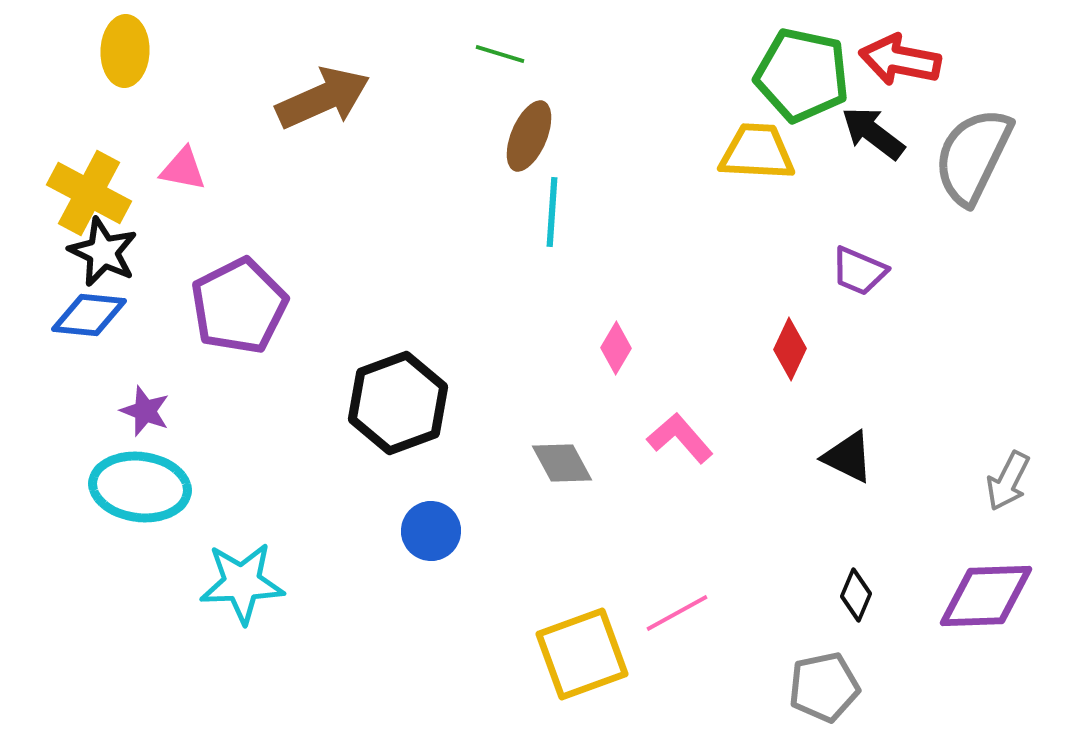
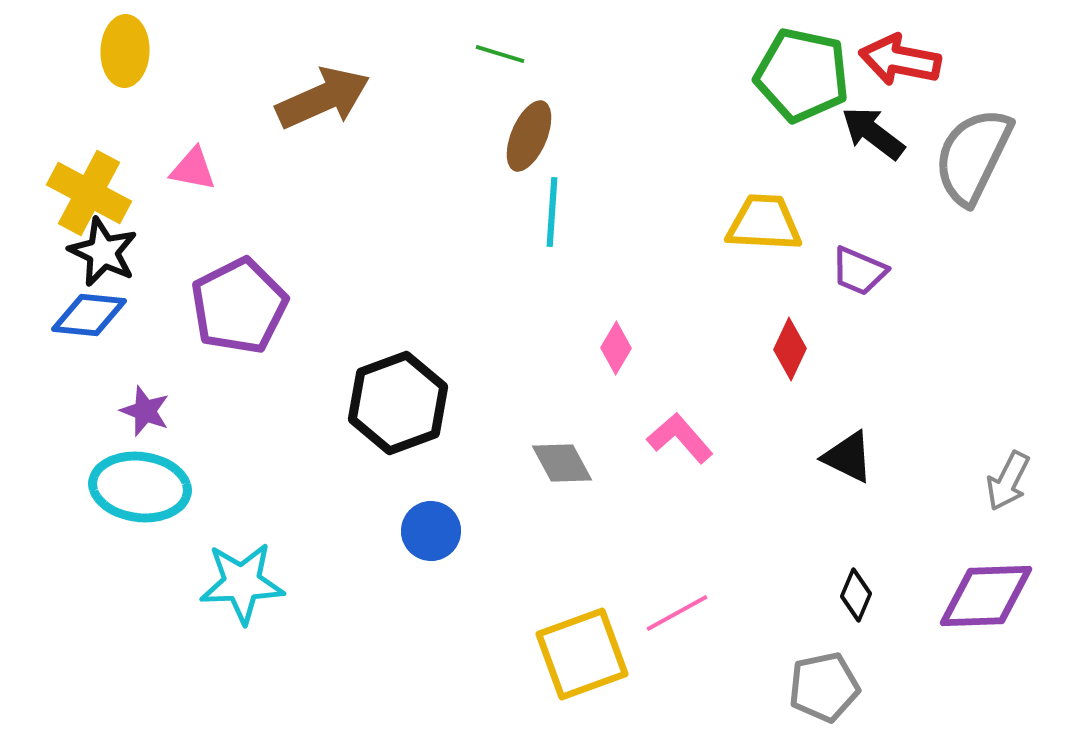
yellow trapezoid: moved 7 px right, 71 px down
pink triangle: moved 10 px right
